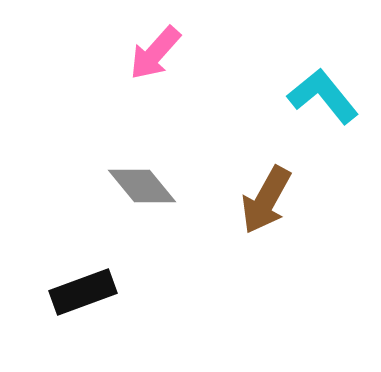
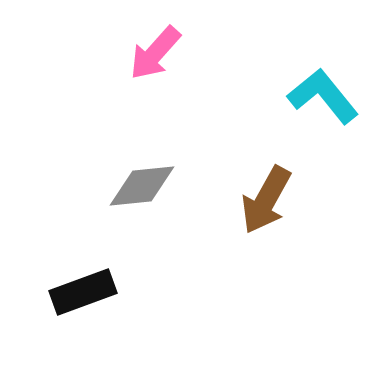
gray diamond: rotated 56 degrees counterclockwise
